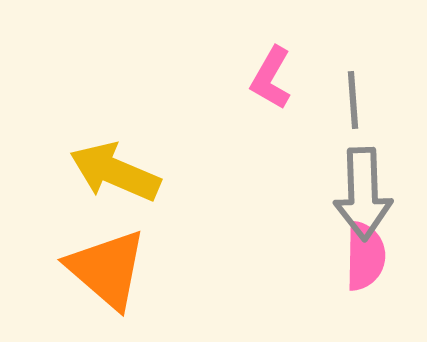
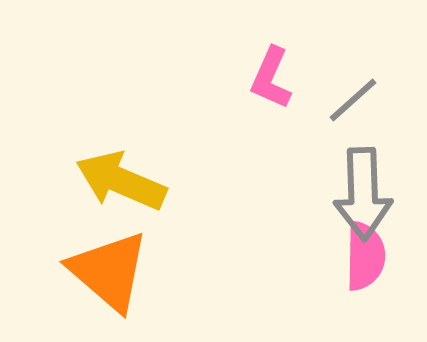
pink L-shape: rotated 6 degrees counterclockwise
gray line: rotated 52 degrees clockwise
yellow arrow: moved 6 px right, 9 px down
orange triangle: moved 2 px right, 2 px down
